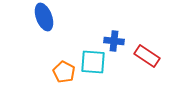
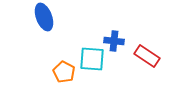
cyan square: moved 1 px left, 3 px up
